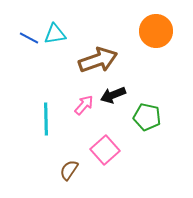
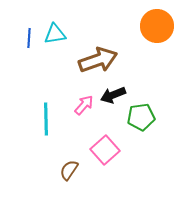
orange circle: moved 1 px right, 5 px up
blue line: rotated 66 degrees clockwise
green pentagon: moved 6 px left; rotated 20 degrees counterclockwise
